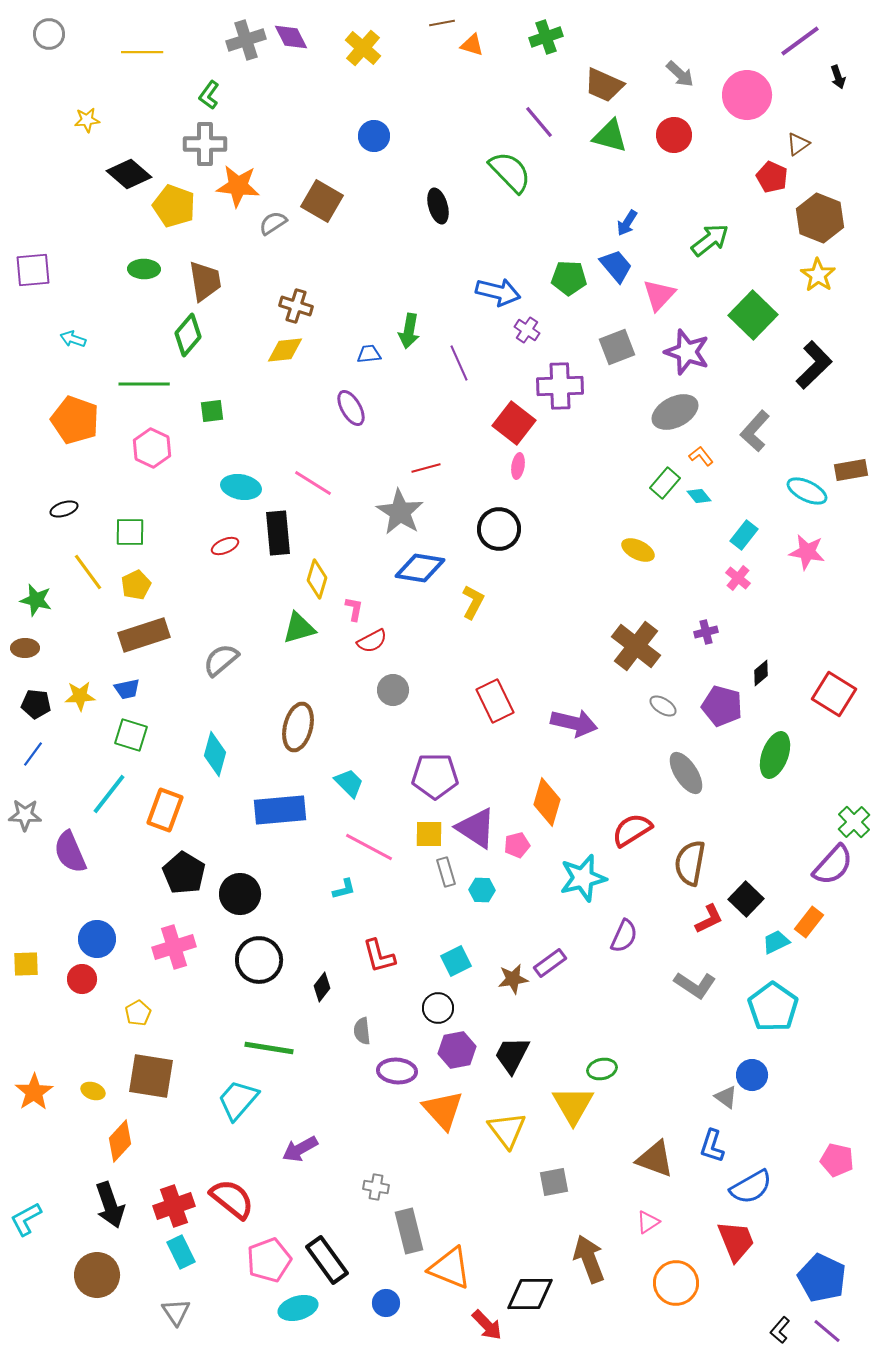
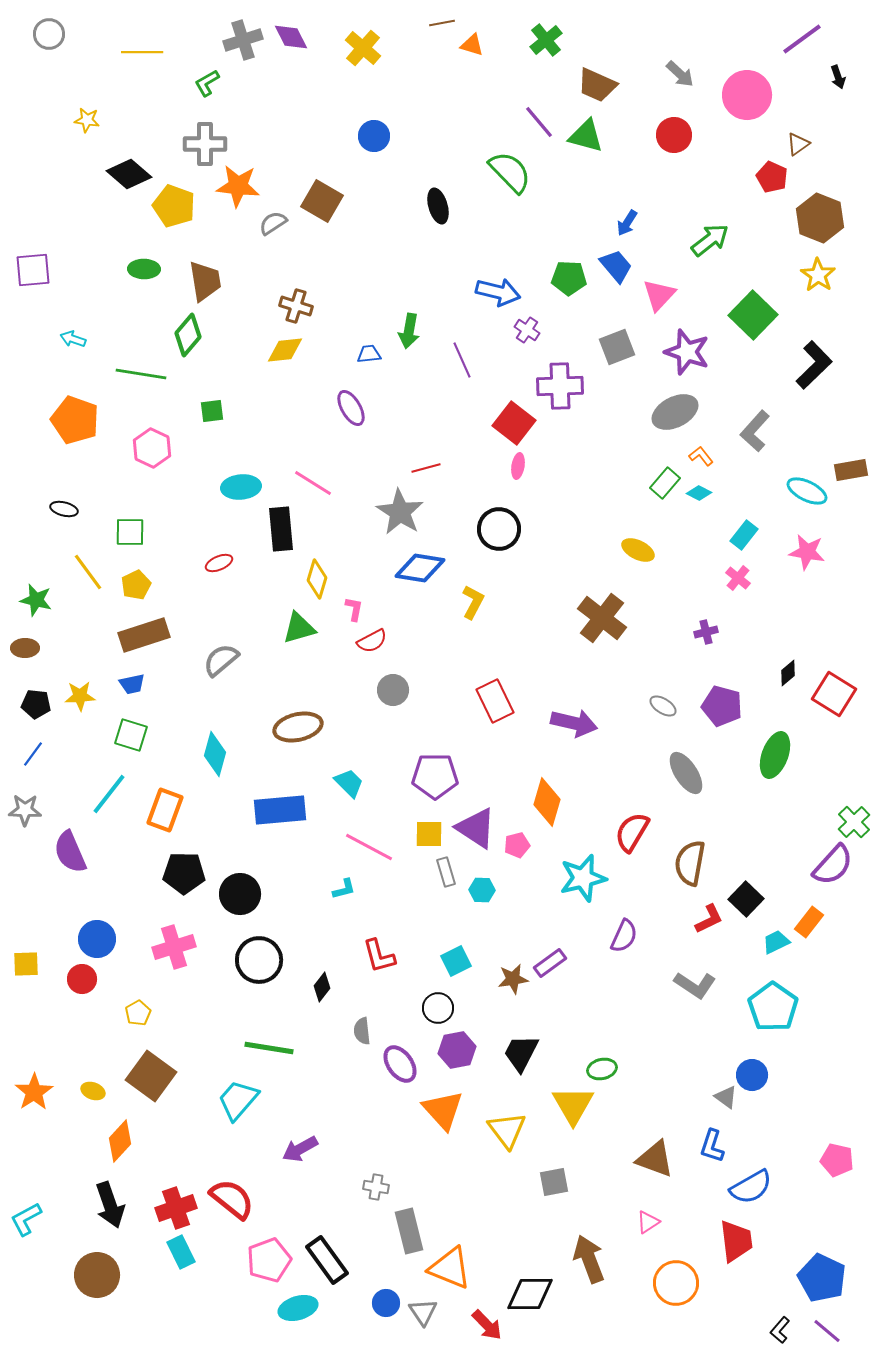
green cross at (546, 37): moved 3 px down; rotated 20 degrees counterclockwise
gray cross at (246, 40): moved 3 px left
purple line at (800, 41): moved 2 px right, 2 px up
brown trapezoid at (604, 85): moved 7 px left
green L-shape at (209, 95): moved 2 px left, 12 px up; rotated 24 degrees clockwise
yellow star at (87, 120): rotated 15 degrees clockwise
green triangle at (610, 136): moved 24 px left
purple line at (459, 363): moved 3 px right, 3 px up
green line at (144, 384): moved 3 px left, 10 px up; rotated 9 degrees clockwise
cyan ellipse at (241, 487): rotated 15 degrees counterclockwise
cyan diamond at (699, 496): moved 3 px up; rotated 25 degrees counterclockwise
black ellipse at (64, 509): rotated 32 degrees clockwise
black rectangle at (278, 533): moved 3 px right, 4 px up
red ellipse at (225, 546): moved 6 px left, 17 px down
brown cross at (636, 646): moved 34 px left, 28 px up
black diamond at (761, 673): moved 27 px right
blue trapezoid at (127, 689): moved 5 px right, 5 px up
brown ellipse at (298, 727): rotated 63 degrees clockwise
gray star at (25, 815): moved 5 px up
red semicircle at (632, 830): moved 2 px down; rotated 27 degrees counterclockwise
black pentagon at (184, 873): rotated 30 degrees counterclockwise
black trapezoid at (512, 1055): moved 9 px right, 2 px up
purple ellipse at (397, 1071): moved 3 px right, 7 px up; rotated 51 degrees clockwise
brown square at (151, 1076): rotated 27 degrees clockwise
red cross at (174, 1206): moved 2 px right, 2 px down
red trapezoid at (736, 1241): rotated 15 degrees clockwise
gray triangle at (176, 1312): moved 247 px right
